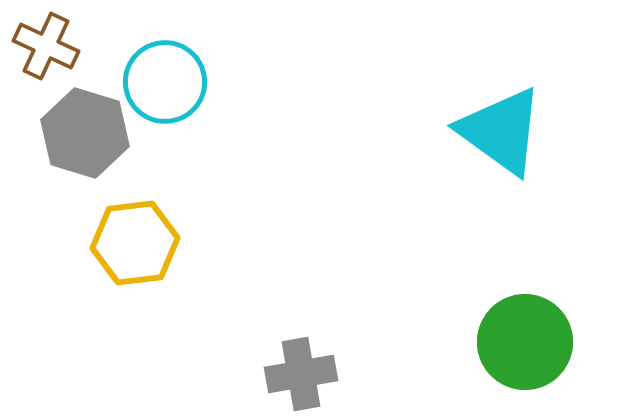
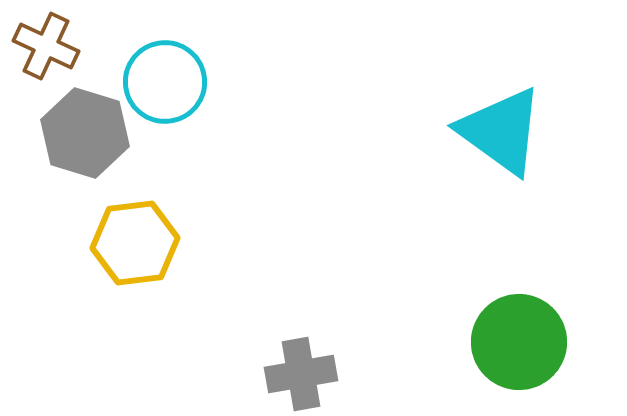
green circle: moved 6 px left
